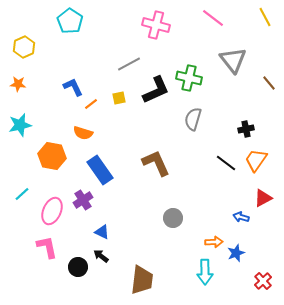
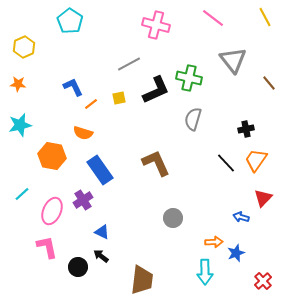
black line: rotated 10 degrees clockwise
red triangle: rotated 18 degrees counterclockwise
